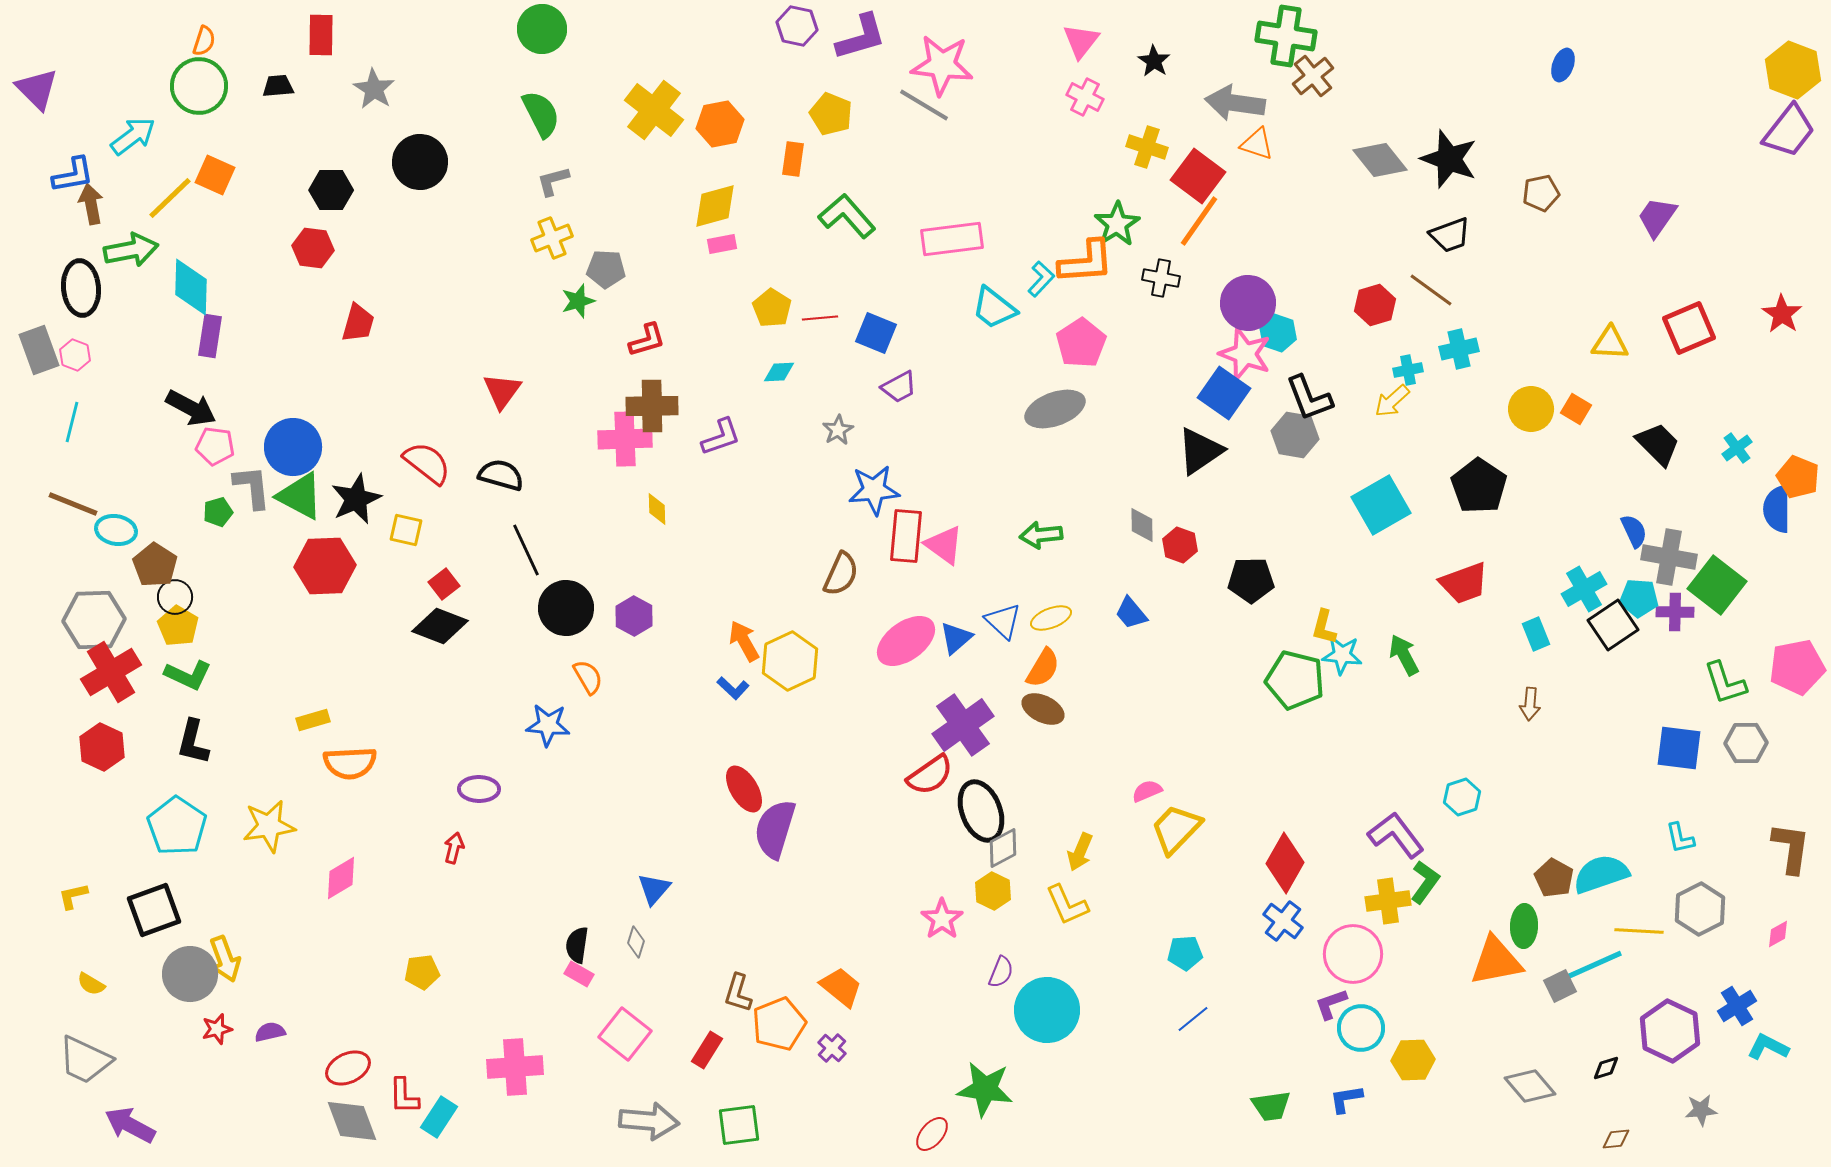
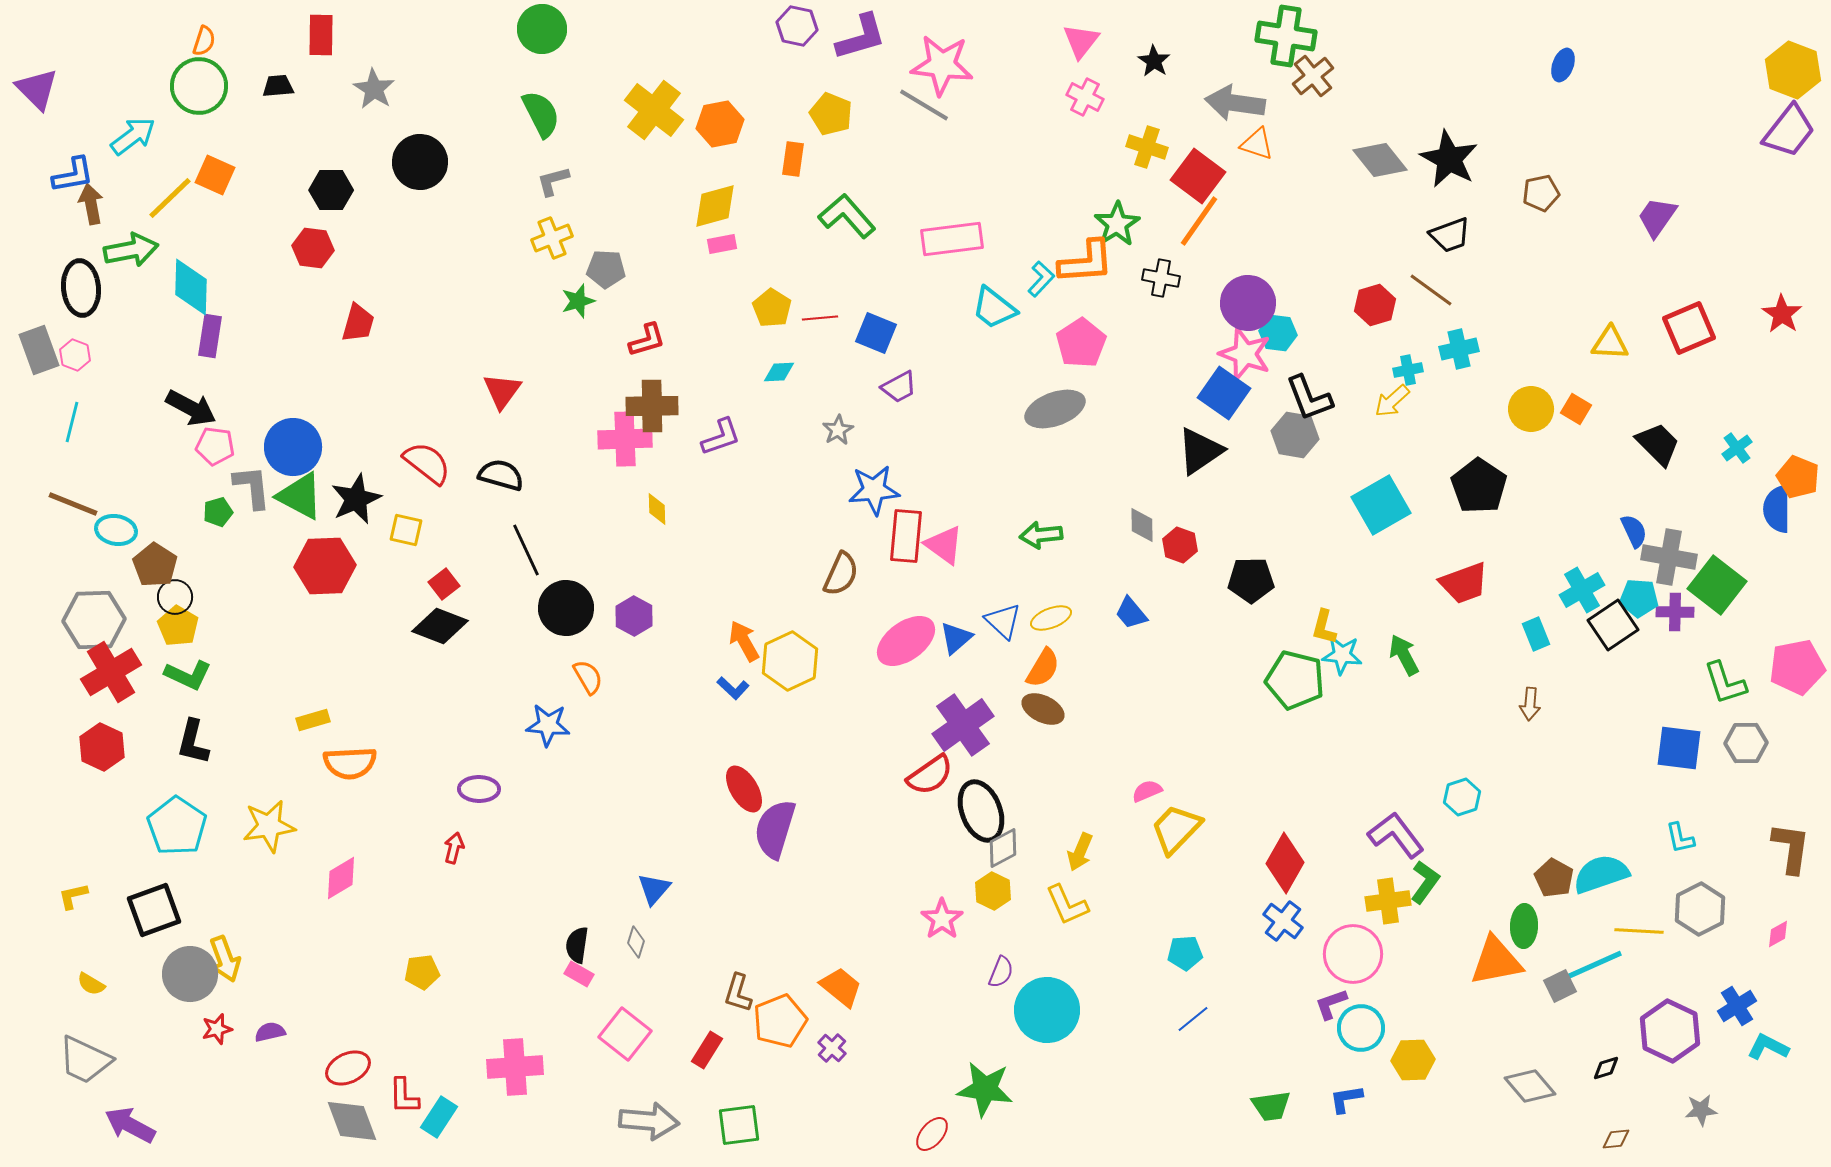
black star at (1449, 159): rotated 8 degrees clockwise
cyan hexagon at (1278, 333): rotated 12 degrees counterclockwise
cyan cross at (1584, 589): moved 2 px left, 1 px down
orange pentagon at (779, 1024): moved 1 px right, 3 px up
